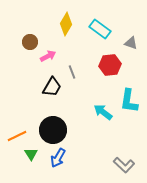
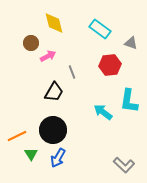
yellow diamond: moved 12 px left, 1 px up; rotated 45 degrees counterclockwise
brown circle: moved 1 px right, 1 px down
black trapezoid: moved 2 px right, 5 px down
